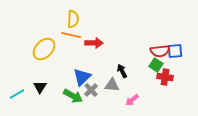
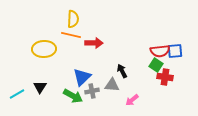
yellow ellipse: rotated 45 degrees clockwise
gray cross: moved 1 px right, 1 px down; rotated 32 degrees clockwise
